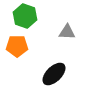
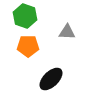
orange pentagon: moved 11 px right
black ellipse: moved 3 px left, 5 px down
